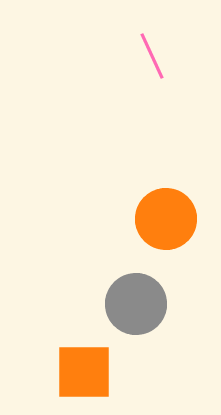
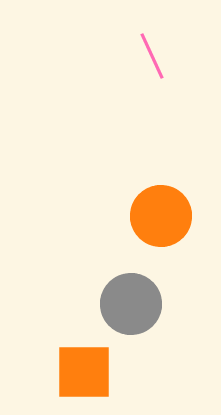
orange circle: moved 5 px left, 3 px up
gray circle: moved 5 px left
